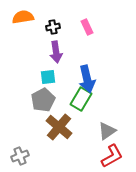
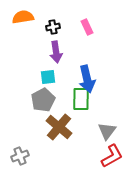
green rectangle: rotated 30 degrees counterclockwise
gray triangle: rotated 18 degrees counterclockwise
